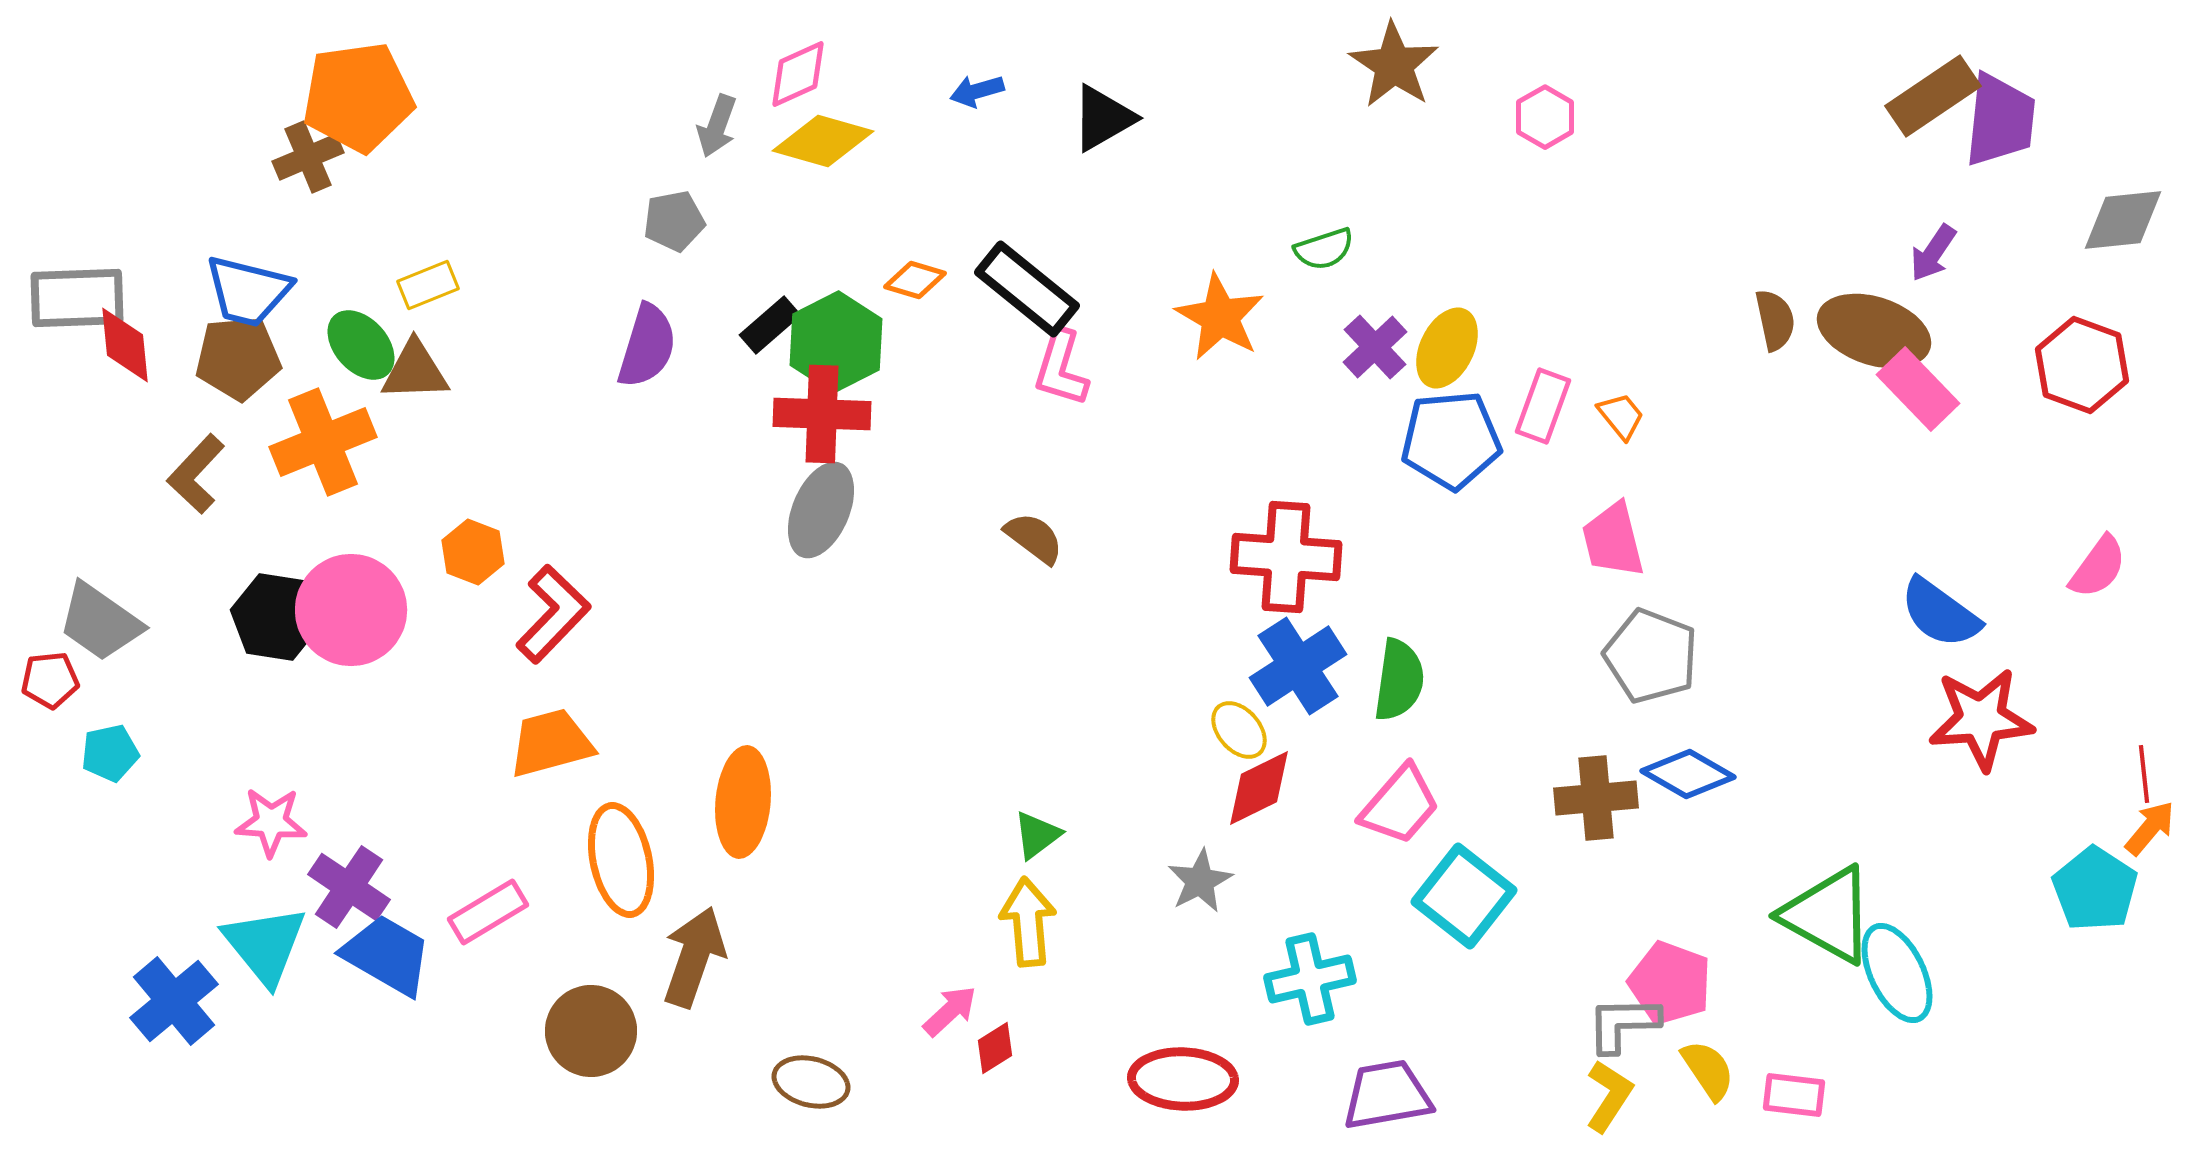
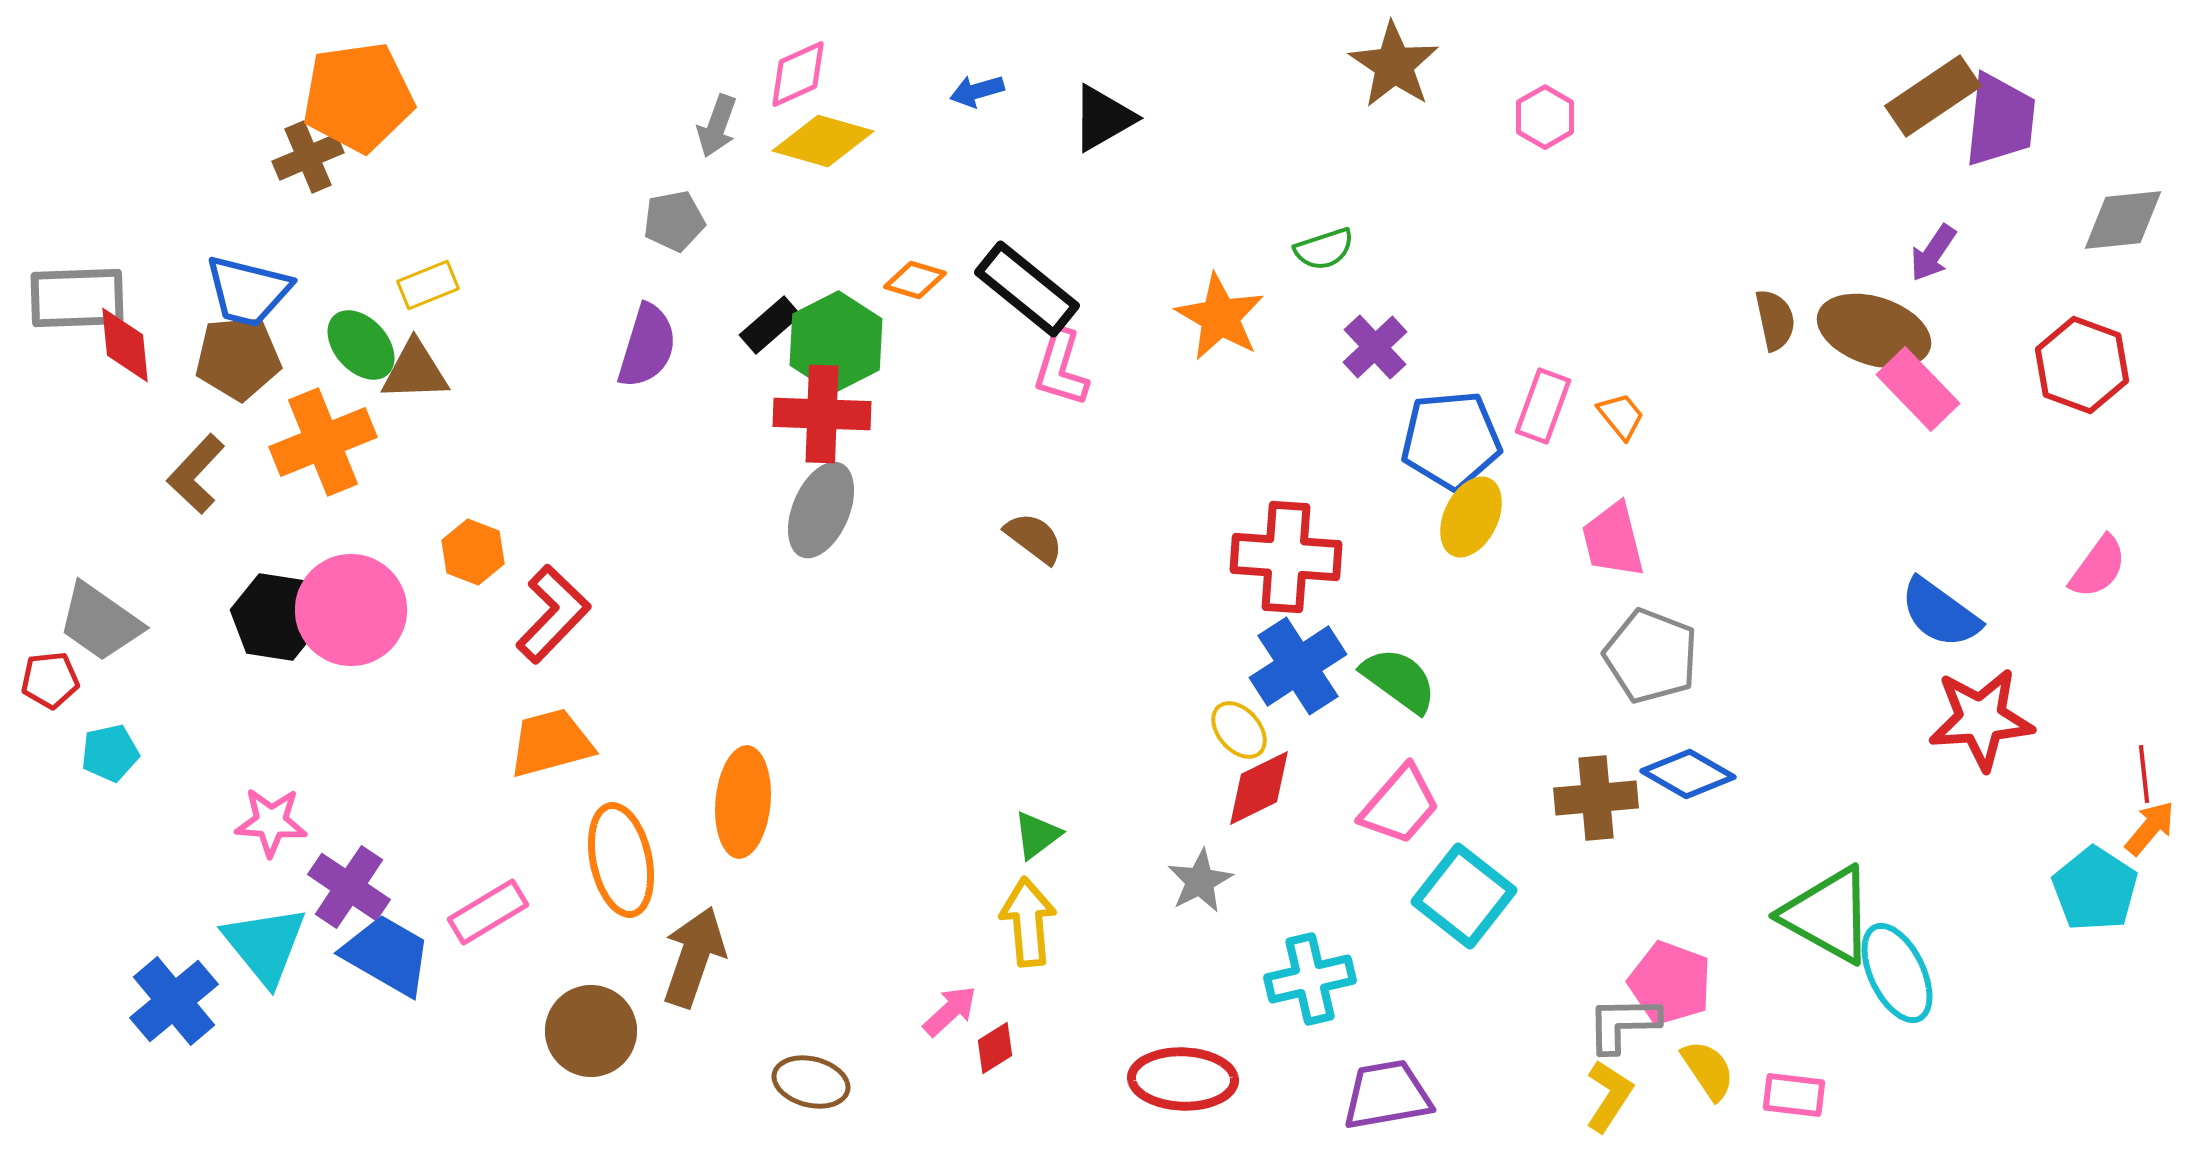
yellow ellipse at (1447, 348): moved 24 px right, 169 px down
green semicircle at (1399, 680): rotated 62 degrees counterclockwise
